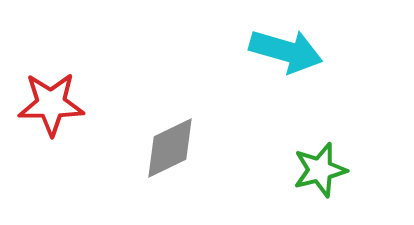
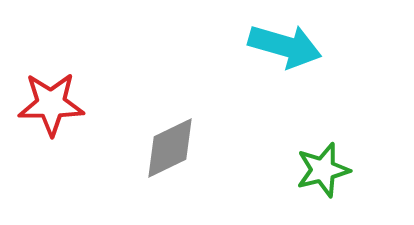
cyan arrow: moved 1 px left, 5 px up
green star: moved 3 px right
